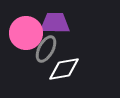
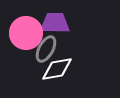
white diamond: moved 7 px left
